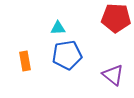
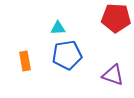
purple triangle: rotated 20 degrees counterclockwise
